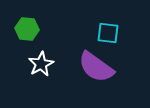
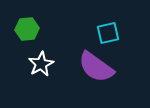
green hexagon: rotated 10 degrees counterclockwise
cyan square: rotated 20 degrees counterclockwise
